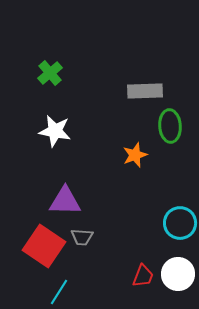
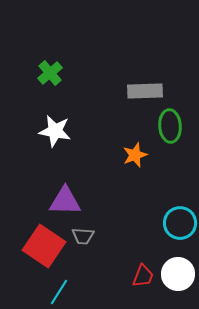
gray trapezoid: moved 1 px right, 1 px up
